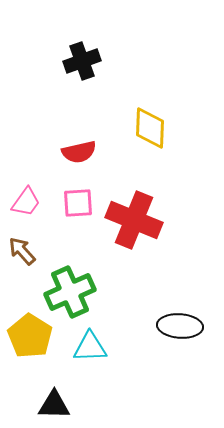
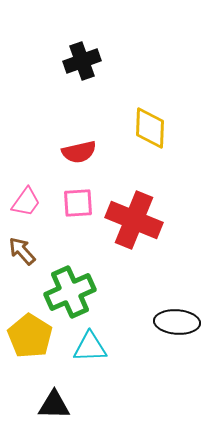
black ellipse: moved 3 px left, 4 px up
